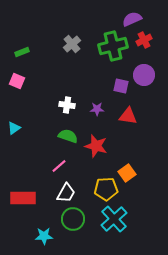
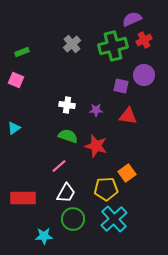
pink square: moved 1 px left, 1 px up
purple star: moved 1 px left, 1 px down
